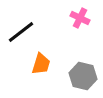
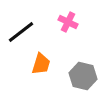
pink cross: moved 12 px left, 4 px down
